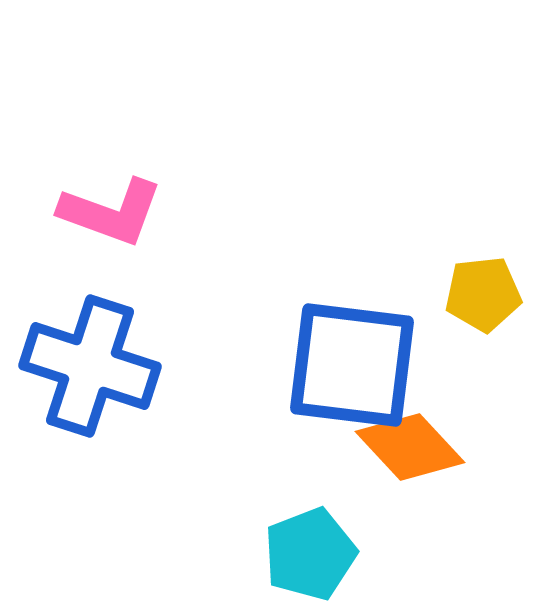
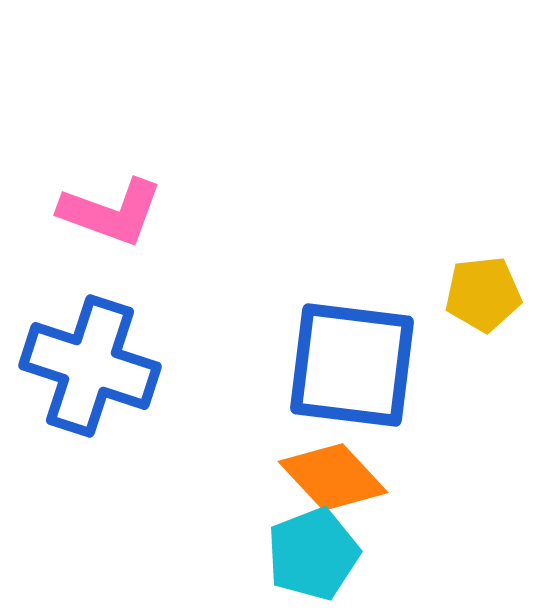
orange diamond: moved 77 px left, 30 px down
cyan pentagon: moved 3 px right
